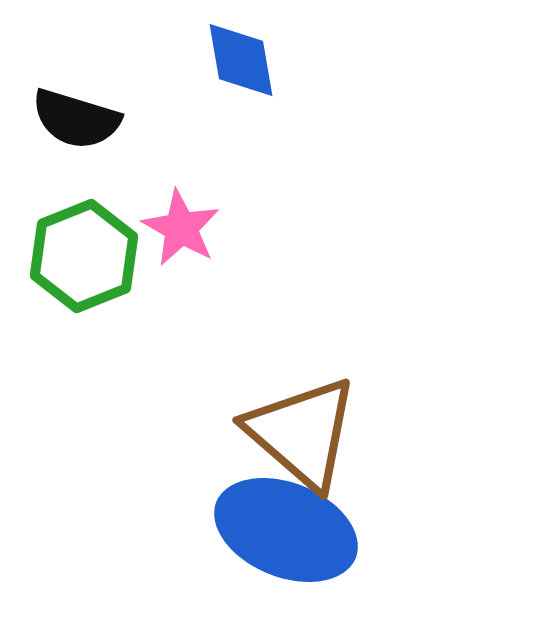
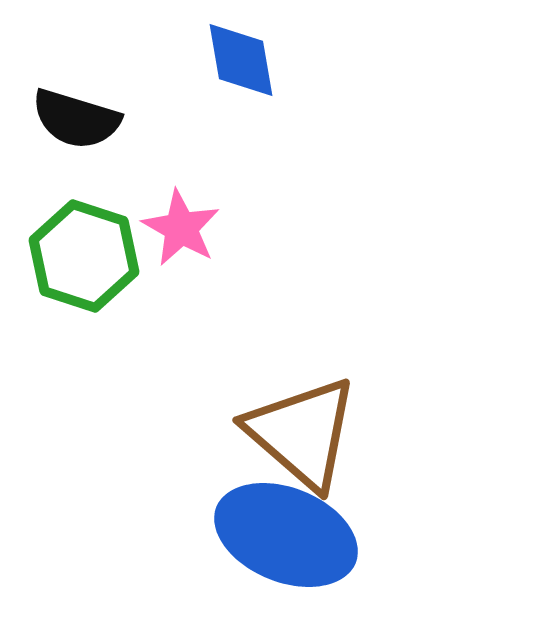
green hexagon: rotated 20 degrees counterclockwise
blue ellipse: moved 5 px down
